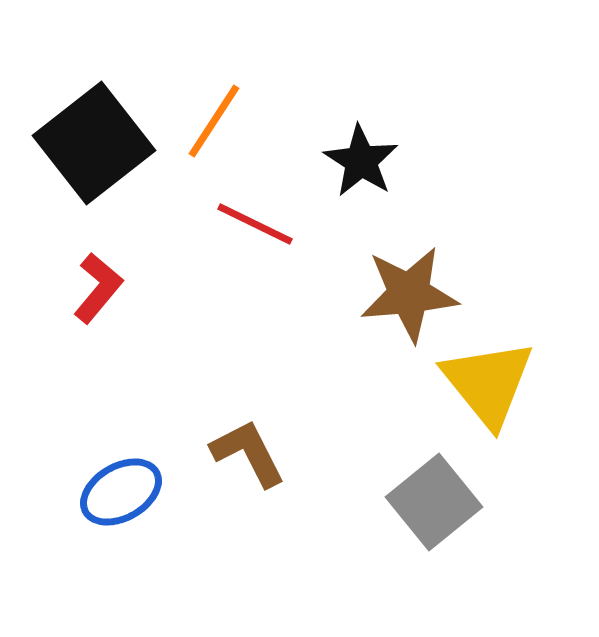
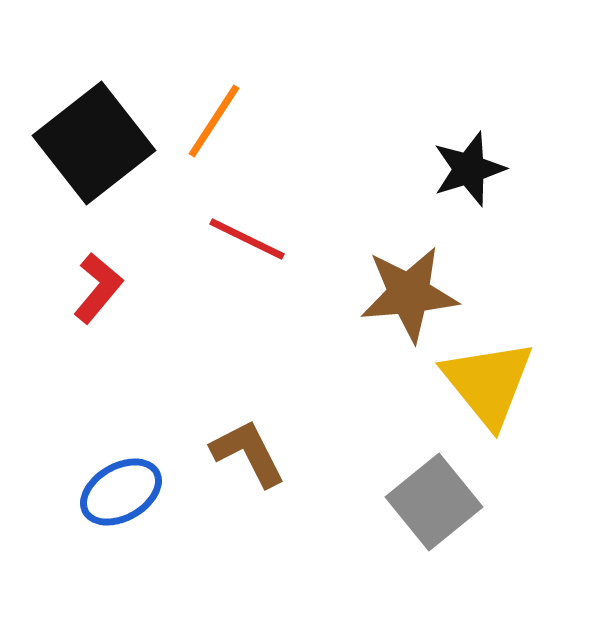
black star: moved 108 px right, 8 px down; rotated 22 degrees clockwise
red line: moved 8 px left, 15 px down
